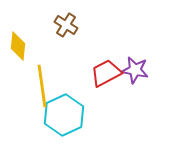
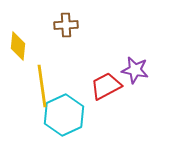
brown cross: rotated 35 degrees counterclockwise
red trapezoid: moved 13 px down
